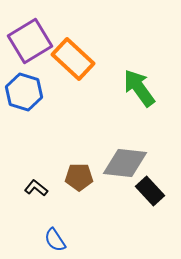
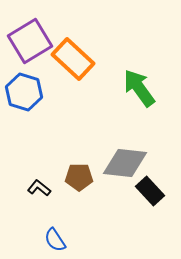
black L-shape: moved 3 px right
